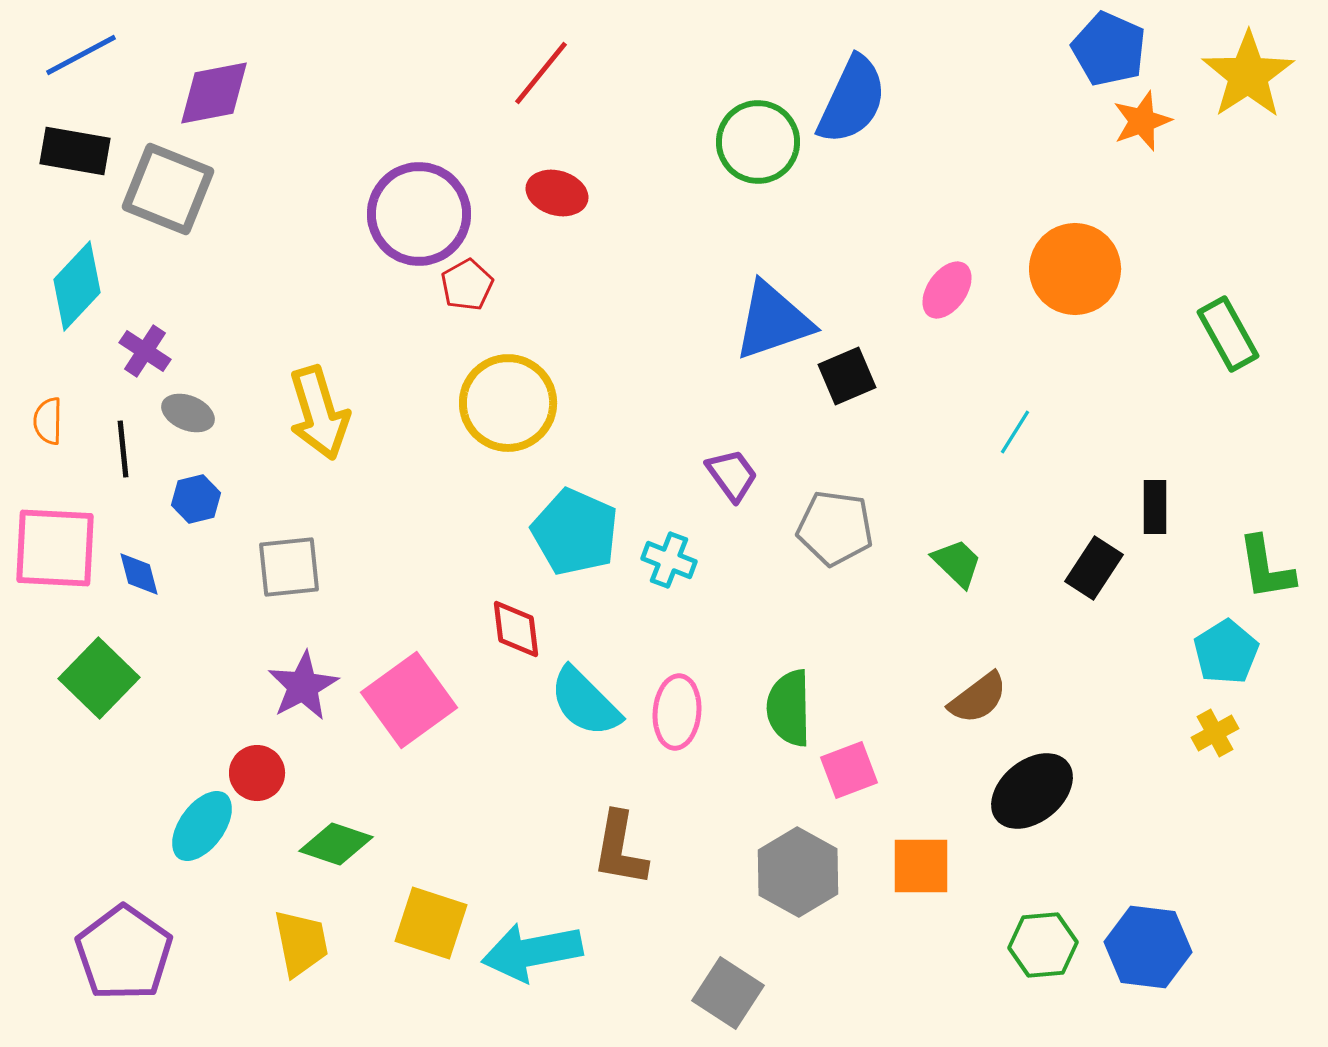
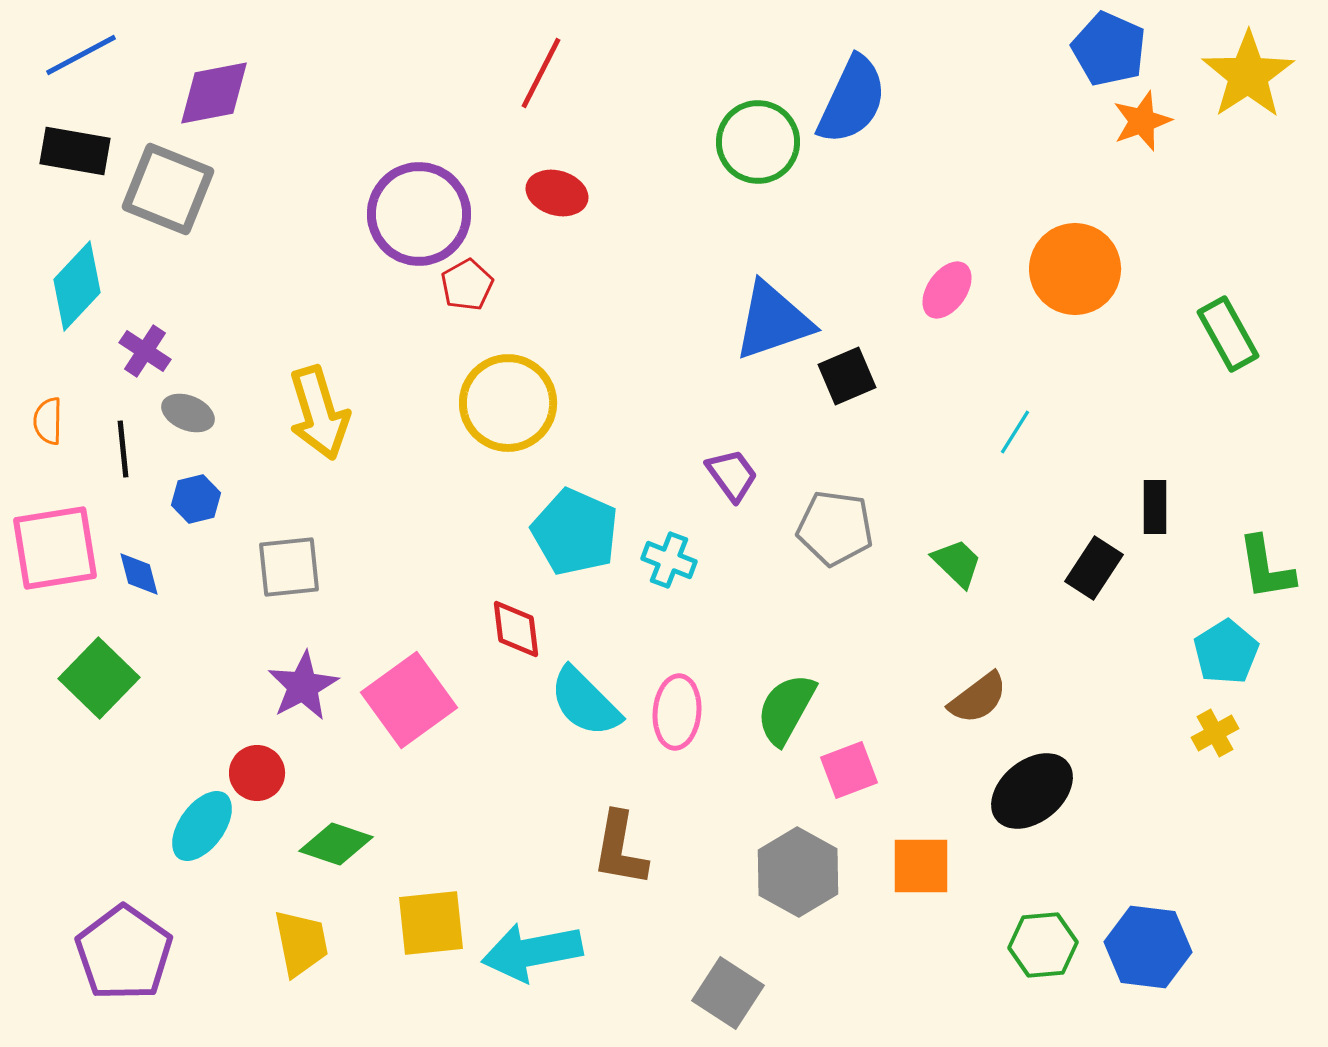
red line at (541, 73): rotated 12 degrees counterclockwise
pink square at (55, 548): rotated 12 degrees counterclockwise
green semicircle at (789, 708): moved 3 px left, 1 px down; rotated 30 degrees clockwise
yellow square at (431, 923): rotated 24 degrees counterclockwise
